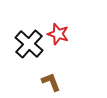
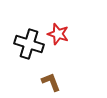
black cross: rotated 24 degrees counterclockwise
